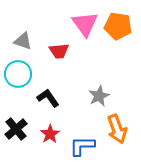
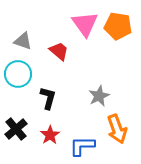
red trapezoid: rotated 135 degrees counterclockwise
black L-shape: rotated 50 degrees clockwise
red star: moved 1 px down
